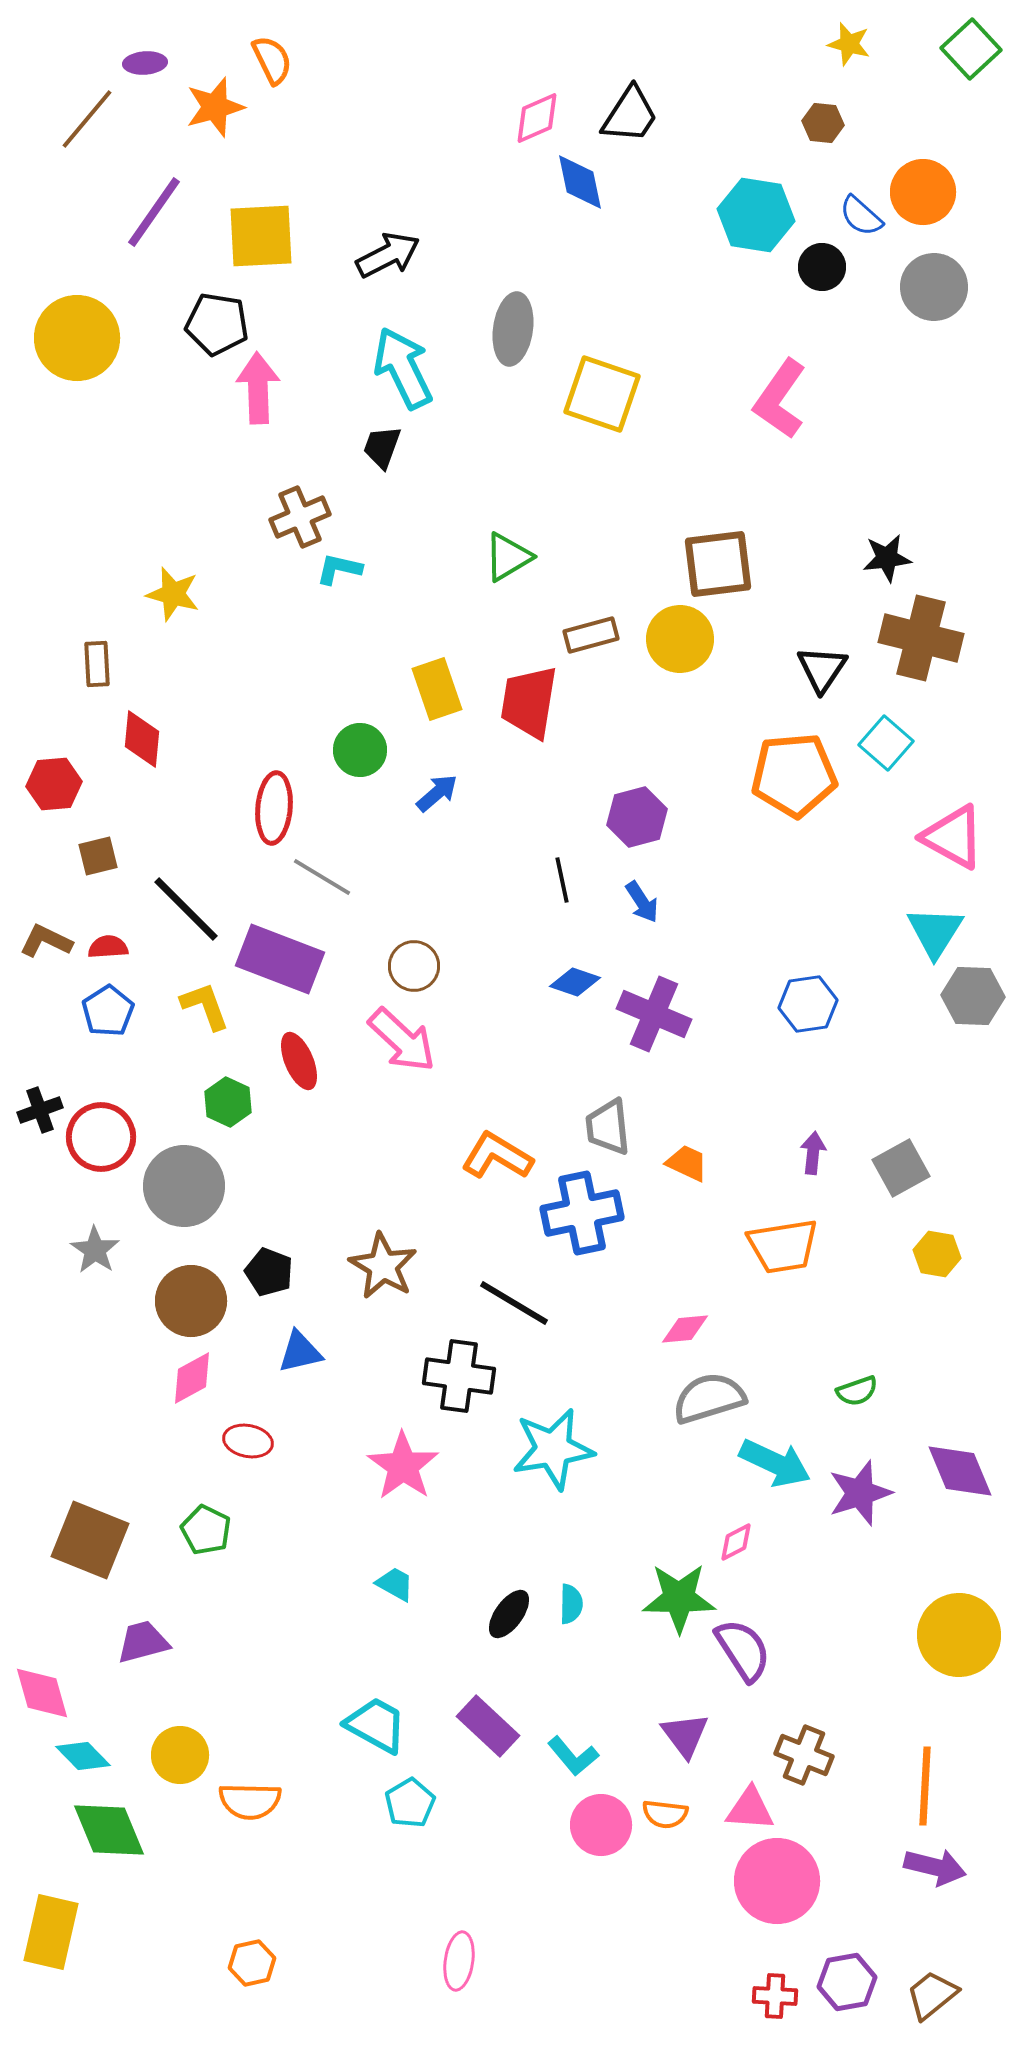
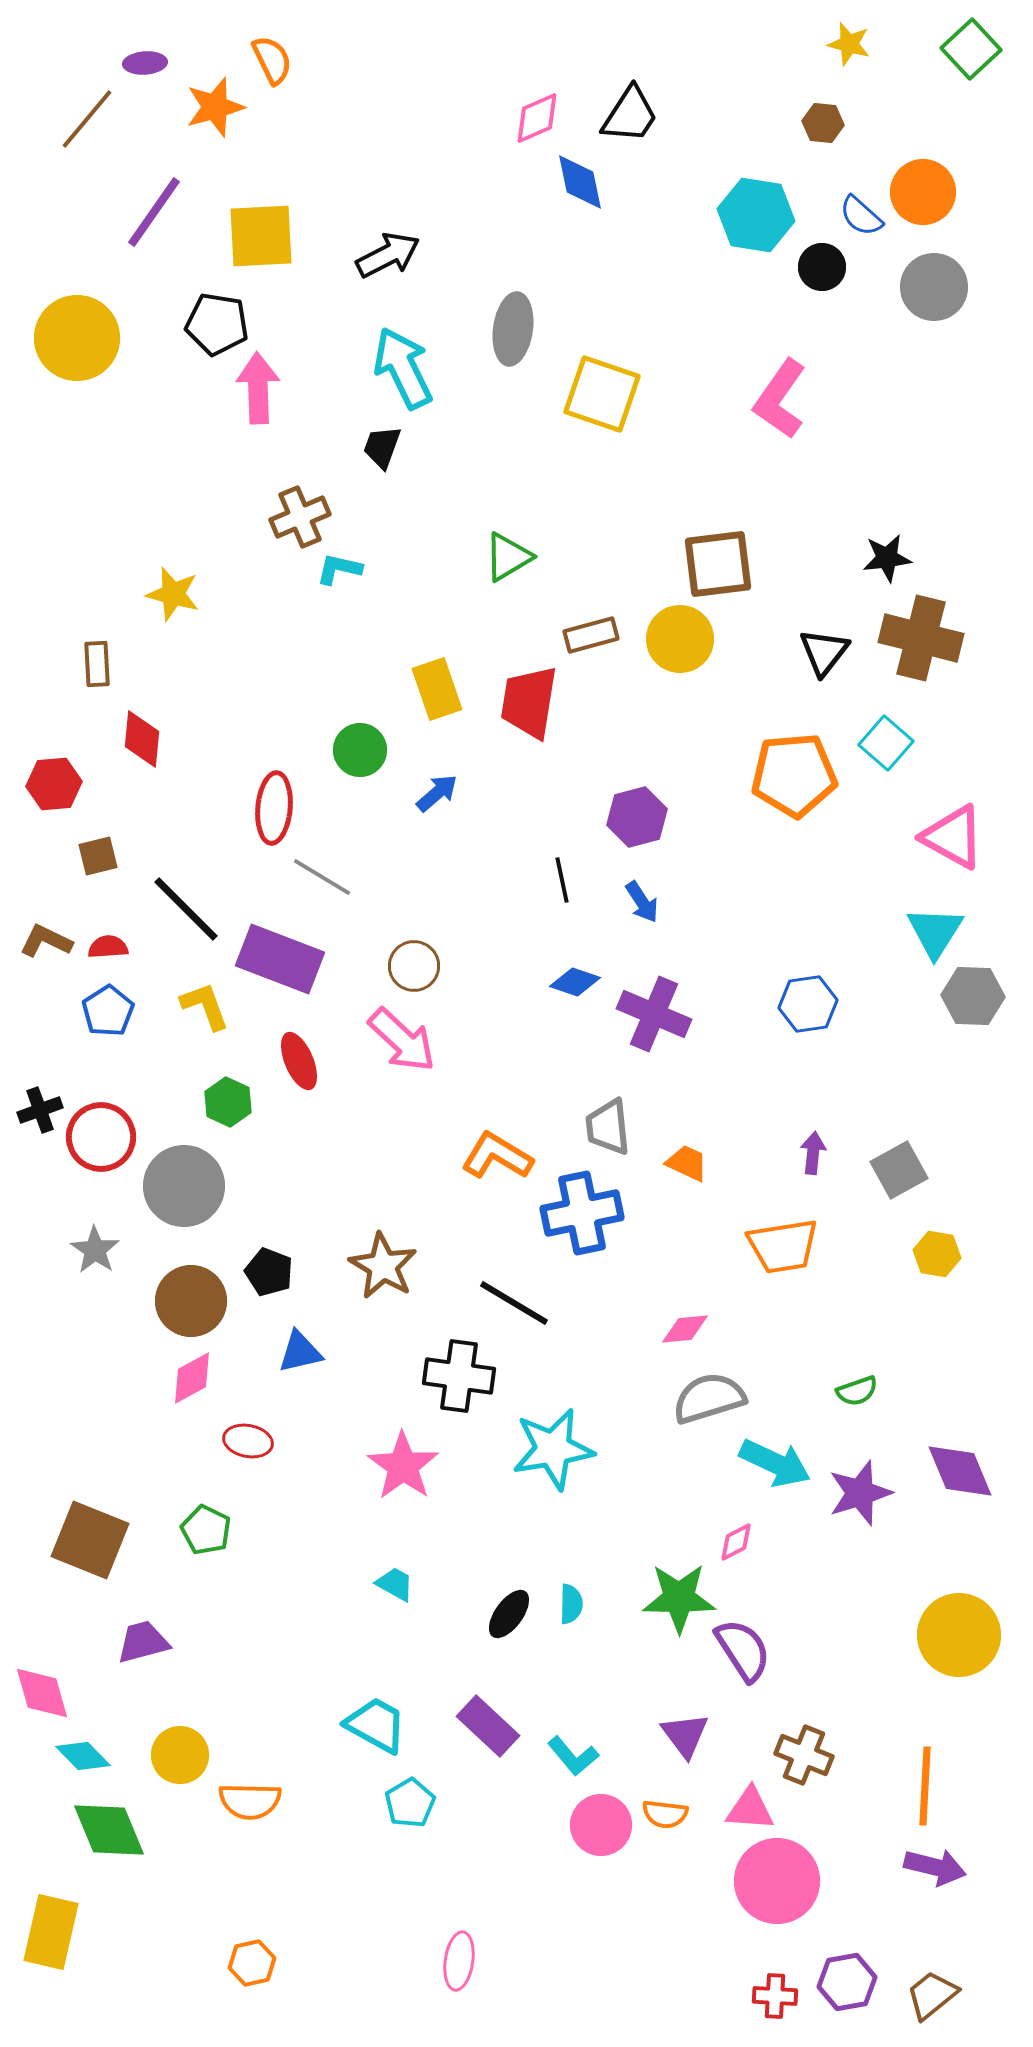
black triangle at (822, 669): moved 2 px right, 17 px up; rotated 4 degrees clockwise
gray square at (901, 1168): moved 2 px left, 2 px down
